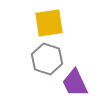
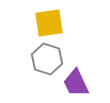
purple trapezoid: moved 1 px right
